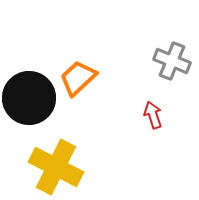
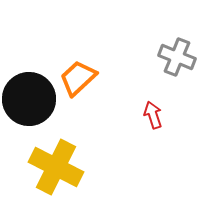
gray cross: moved 5 px right, 4 px up
black circle: moved 1 px down
